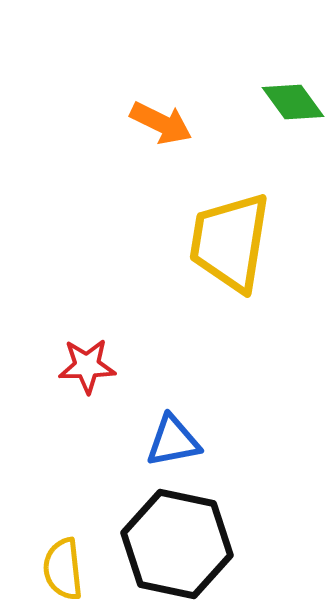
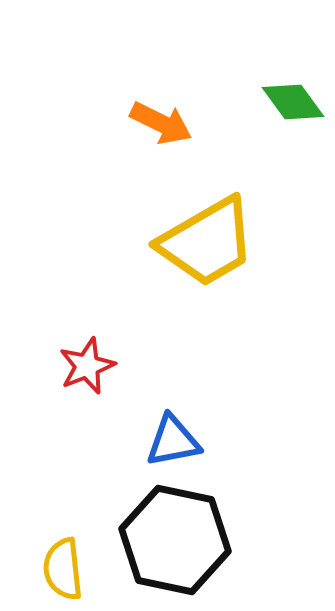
yellow trapezoid: moved 23 px left; rotated 129 degrees counterclockwise
red star: rotated 20 degrees counterclockwise
black hexagon: moved 2 px left, 4 px up
